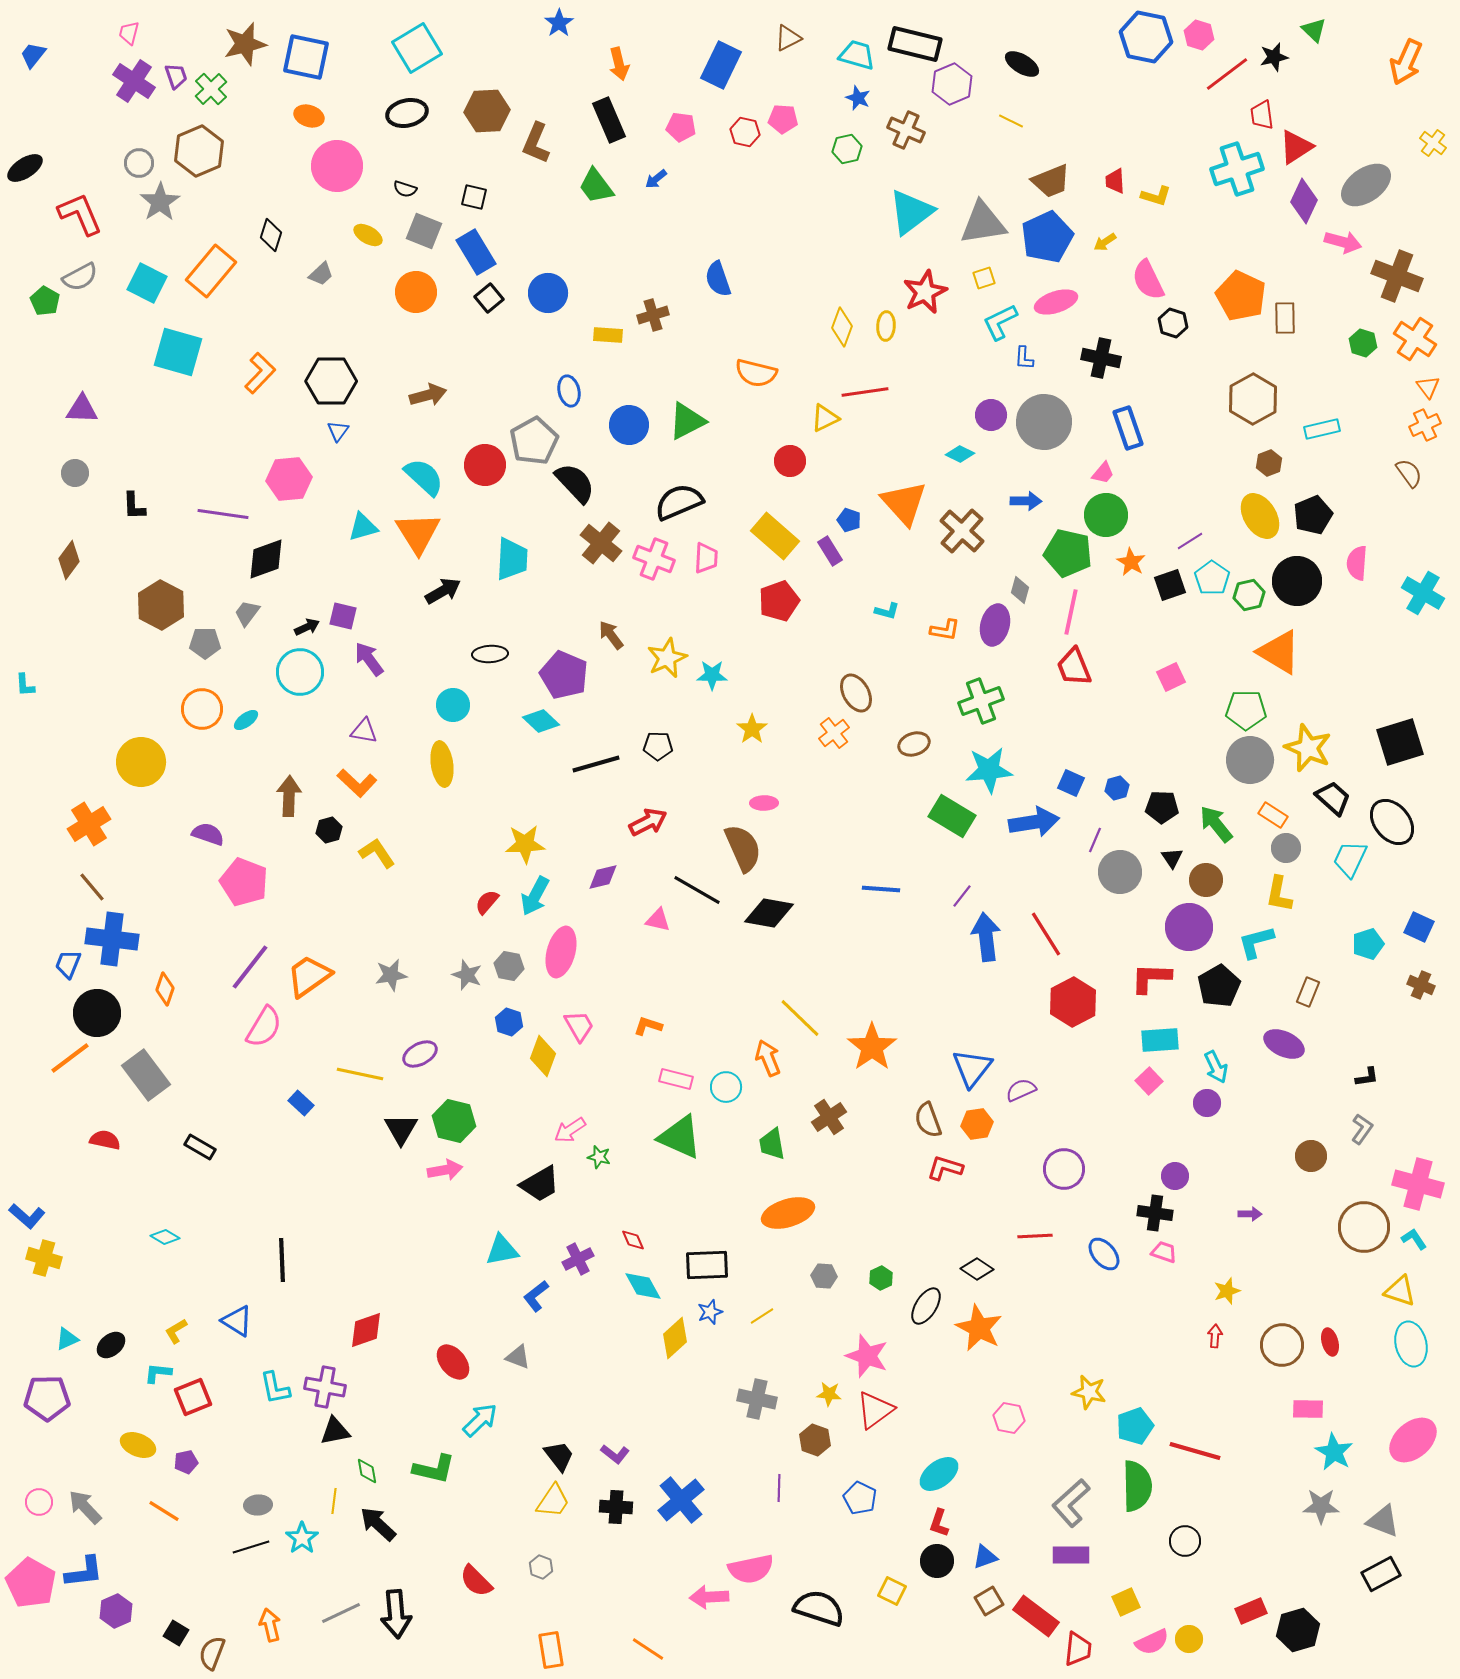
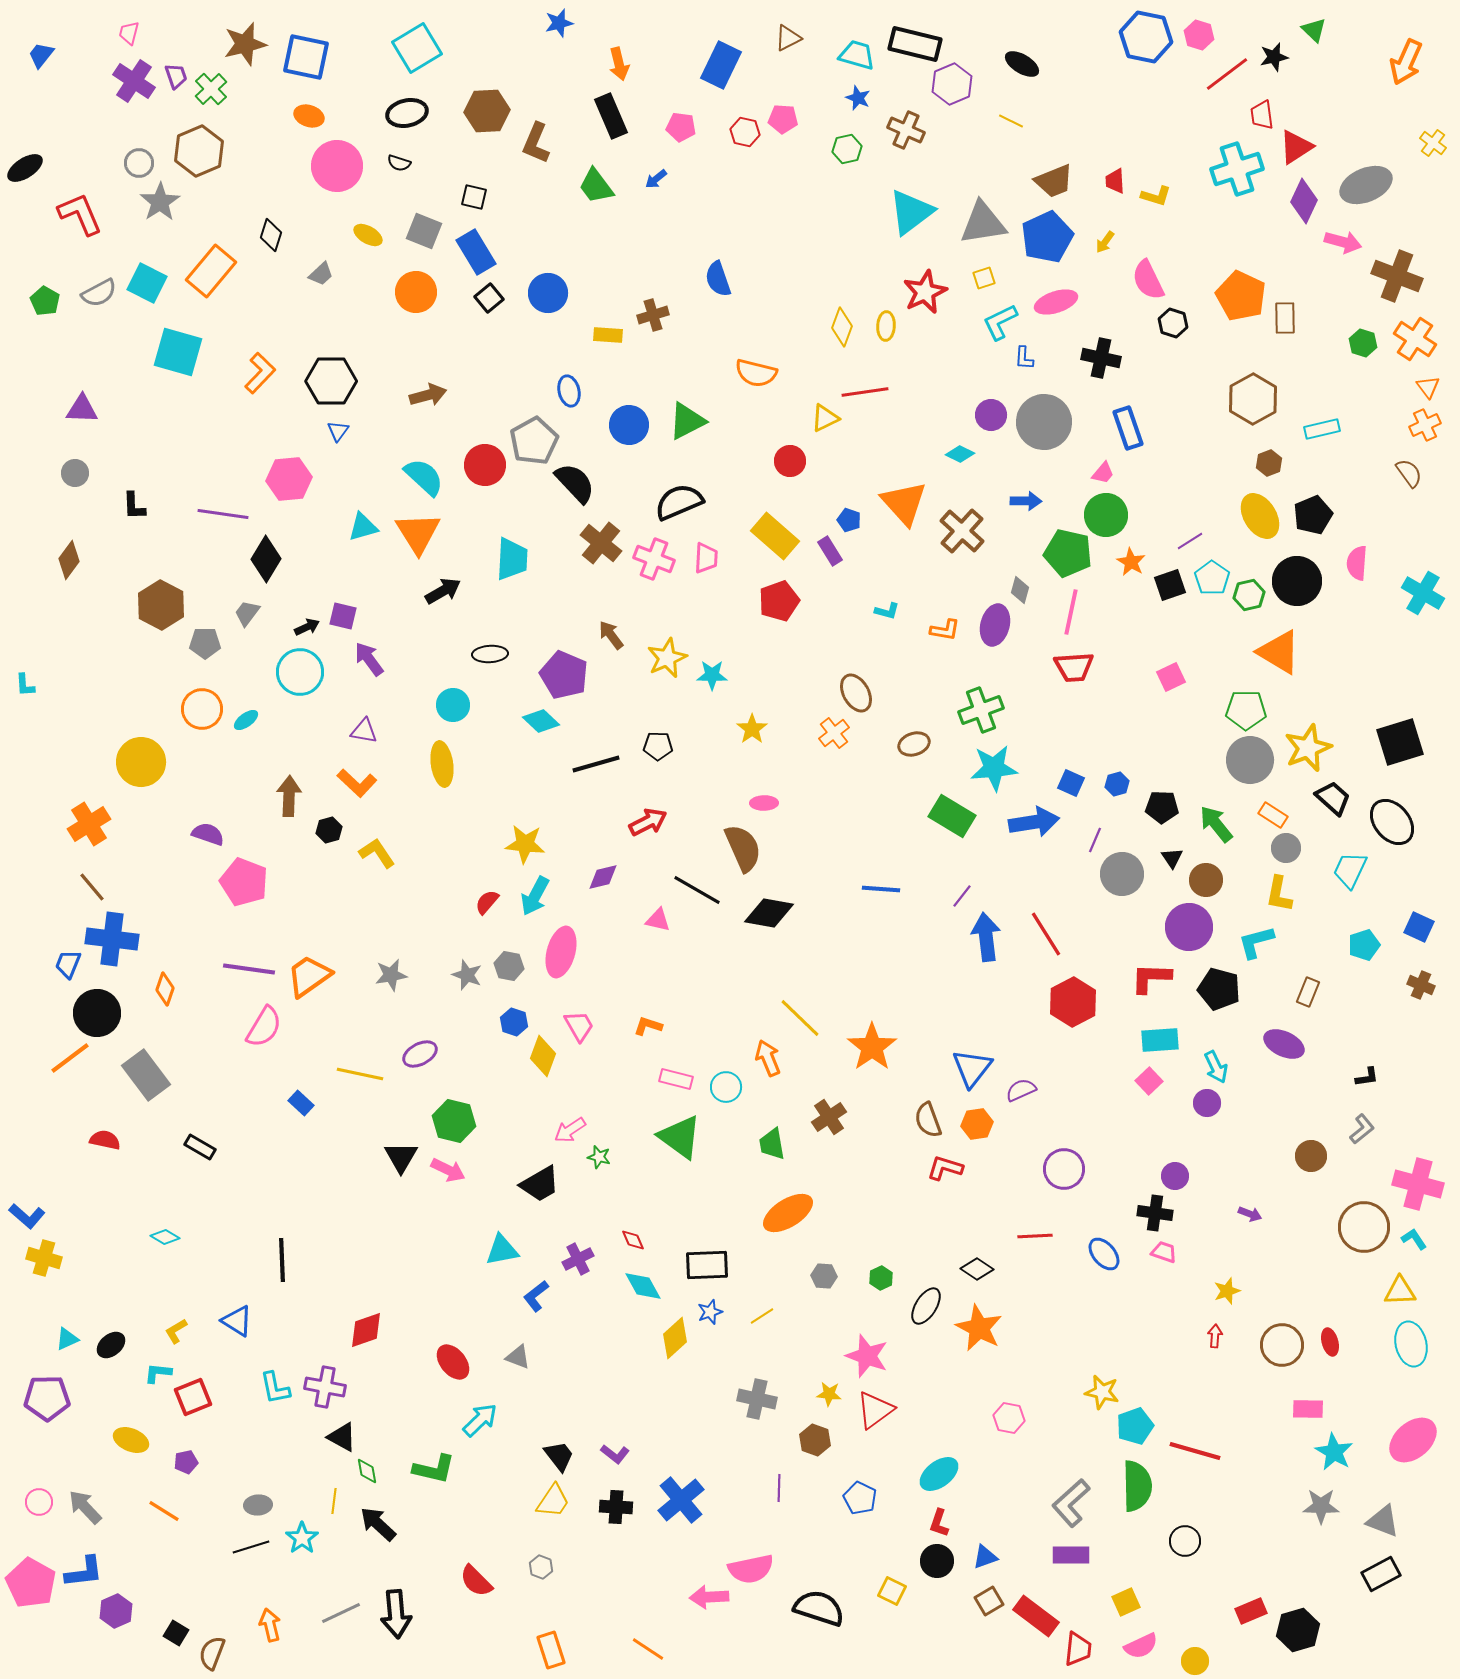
blue star at (559, 23): rotated 20 degrees clockwise
blue trapezoid at (33, 55): moved 8 px right
black rectangle at (609, 120): moved 2 px right, 4 px up
brown trapezoid at (1051, 181): moved 3 px right
gray ellipse at (1366, 185): rotated 12 degrees clockwise
black semicircle at (405, 189): moved 6 px left, 26 px up
yellow arrow at (1105, 242): rotated 20 degrees counterclockwise
gray semicircle at (80, 277): moved 19 px right, 16 px down
black diamond at (266, 559): rotated 39 degrees counterclockwise
red trapezoid at (1074, 667): rotated 72 degrees counterclockwise
green cross at (981, 701): moved 9 px down
yellow star at (1308, 748): rotated 27 degrees clockwise
cyan star at (989, 770): moved 5 px right, 2 px up
blue hexagon at (1117, 788): moved 4 px up
yellow star at (525, 844): rotated 9 degrees clockwise
cyan trapezoid at (1350, 859): moved 11 px down
gray circle at (1120, 872): moved 2 px right, 2 px down
cyan pentagon at (1368, 944): moved 4 px left, 1 px down
purple line at (250, 967): moved 1 px left, 2 px down; rotated 60 degrees clockwise
black pentagon at (1219, 986): moved 3 px down; rotated 27 degrees counterclockwise
blue hexagon at (509, 1022): moved 5 px right
black triangle at (401, 1129): moved 28 px down
gray L-shape at (1362, 1129): rotated 16 degrees clockwise
green triangle at (680, 1137): rotated 12 degrees clockwise
pink arrow at (445, 1170): moved 3 px right; rotated 36 degrees clockwise
orange ellipse at (788, 1213): rotated 15 degrees counterclockwise
purple arrow at (1250, 1214): rotated 20 degrees clockwise
yellow triangle at (1400, 1291): rotated 20 degrees counterclockwise
yellow star at (1089, 1392): moved 13 px right
black triangle at (335, 1431): moved 7 px right, 6 px down; rotated 40 degrees clockwise
yellow ellipse at (138, 1445): moved 7 px left, 5 px up
yellow circle at (1189, 1639): moved 6 px right, 22 px down
pink semicircle at (1152, 1642): moved 11 px left, 4 px down
orange rectangle at (551, 1650): rotated 9 degrees counterclockwise
